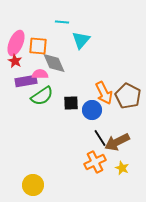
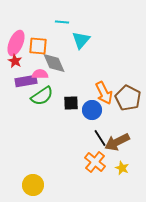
brown pentagon: moved 2 px down
orange cross: rotated 25 degrees counterclockwise
